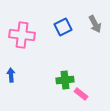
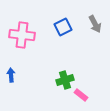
green cross: rotated 12 degrees counterclockwise
pink rectangle: moved 1 px down
